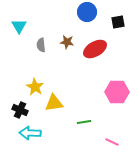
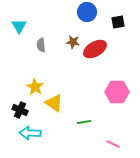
brown star: moved 6 px right
yellow triangle: rotated 42 degrees clockwise
pink line: moved 1 px right, 2 px down
